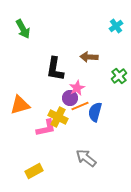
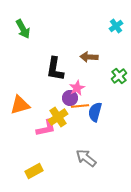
orange line: rotated 18 degrees clockwise
yellow cross: rotated 30 degrees clockwise
